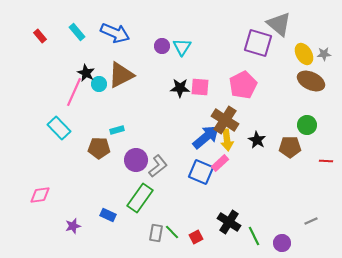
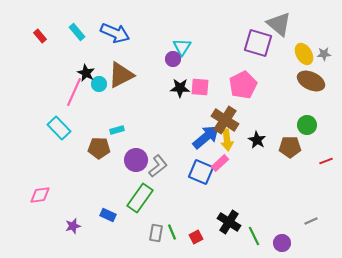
purple circle at (162, 46): moved 11 px right, 13 px down
red line at (326, 161): rotated 24 degrees counterclockwise
green line at (172, 232): rotated 21 degrees clockwise
